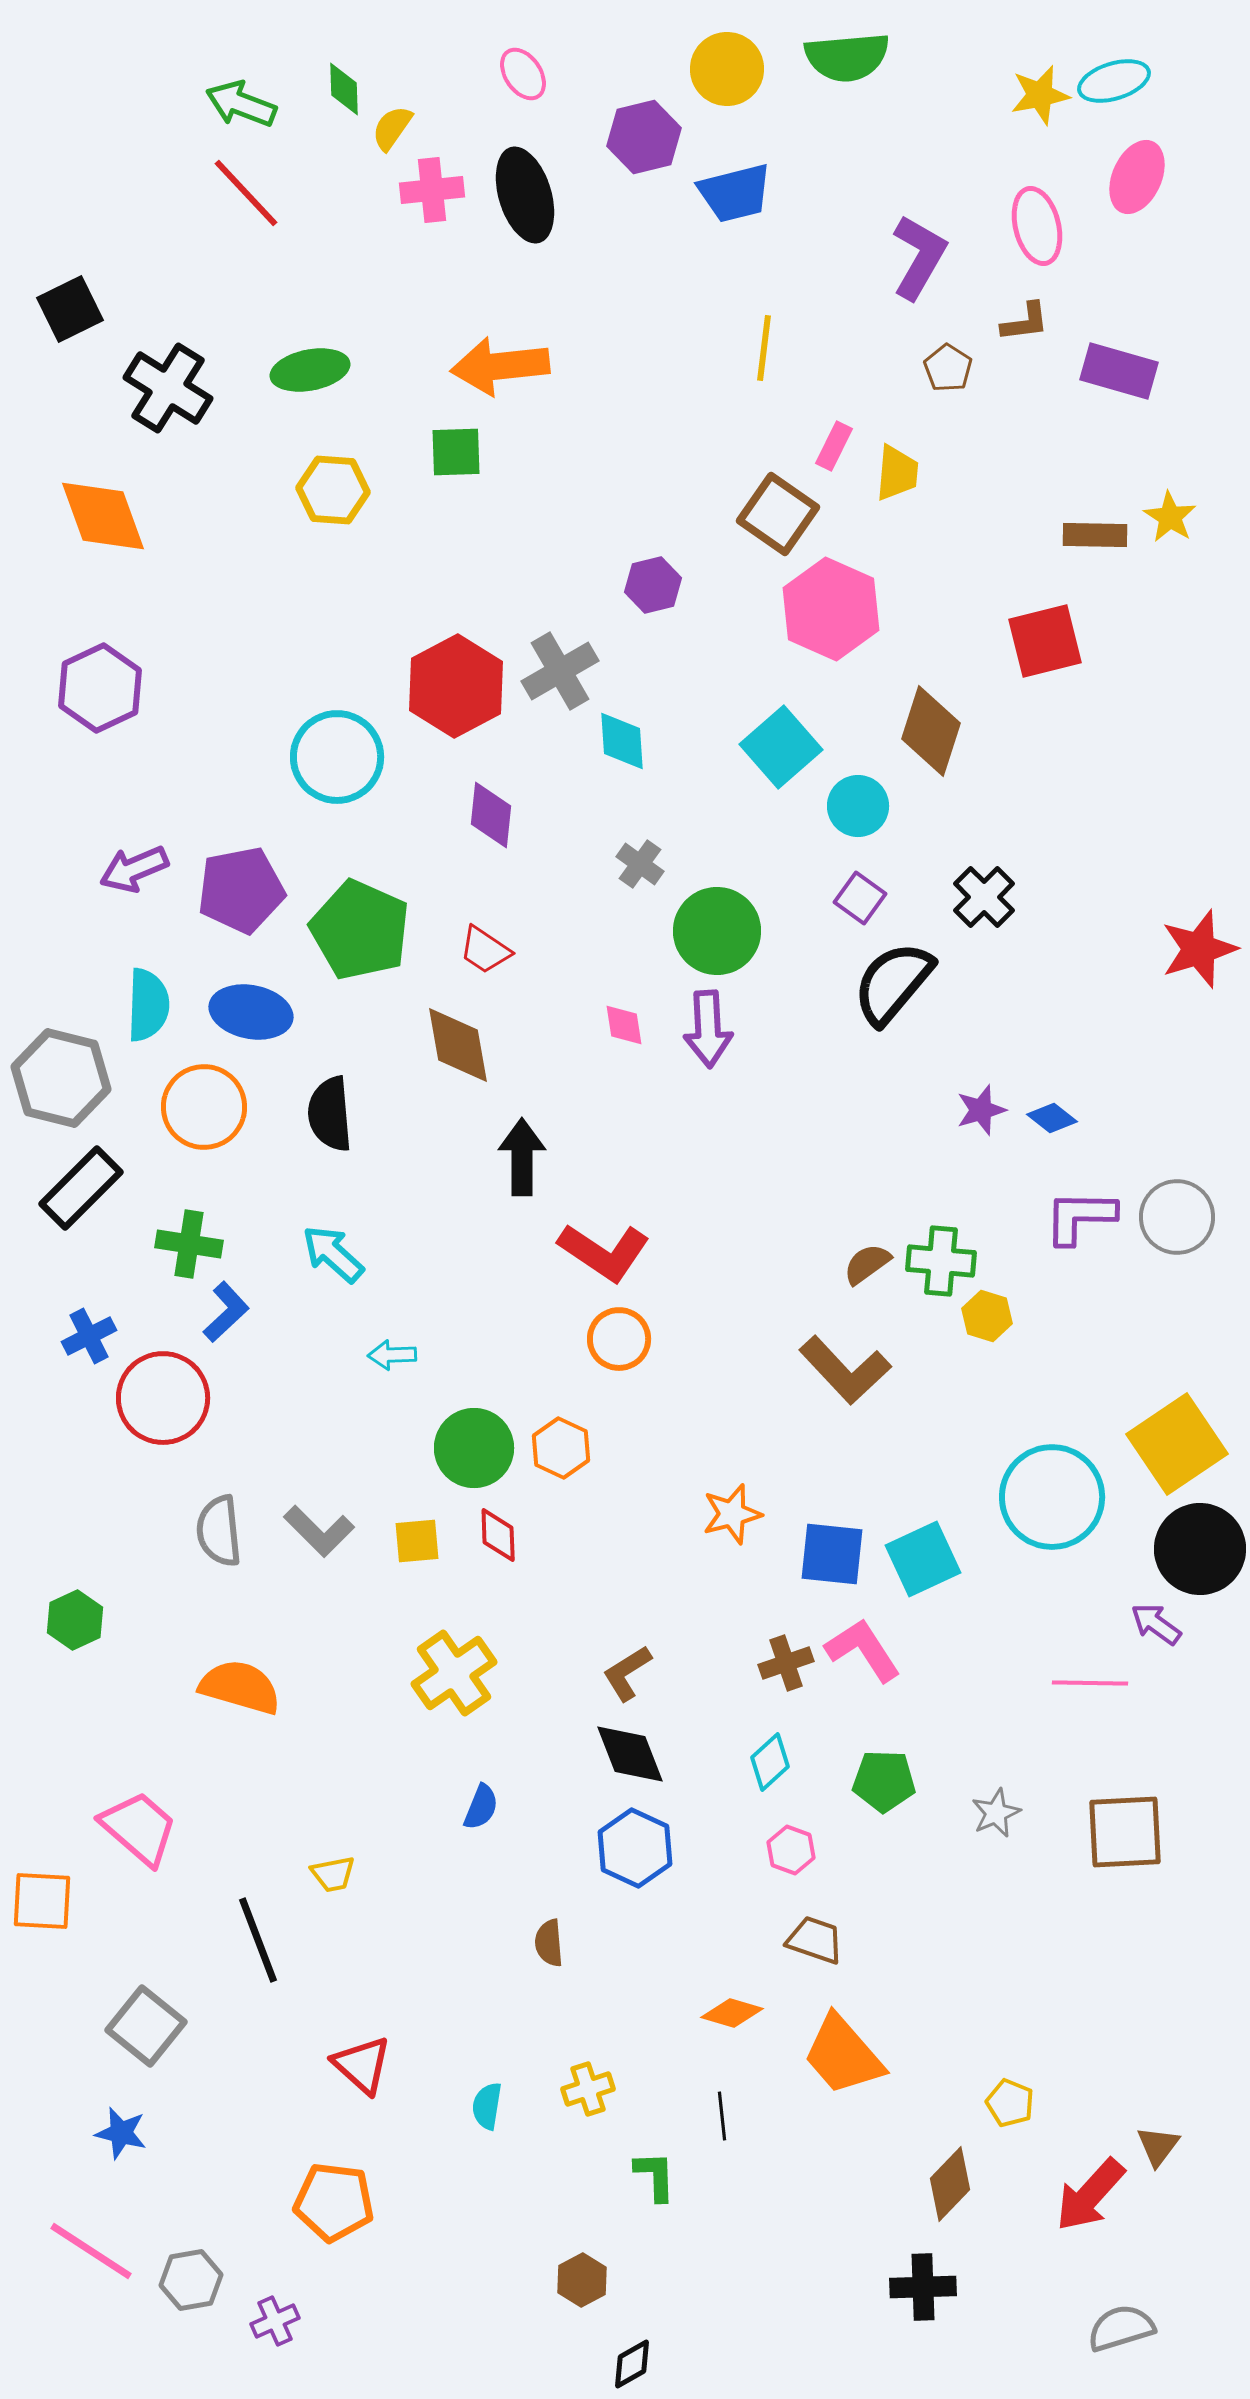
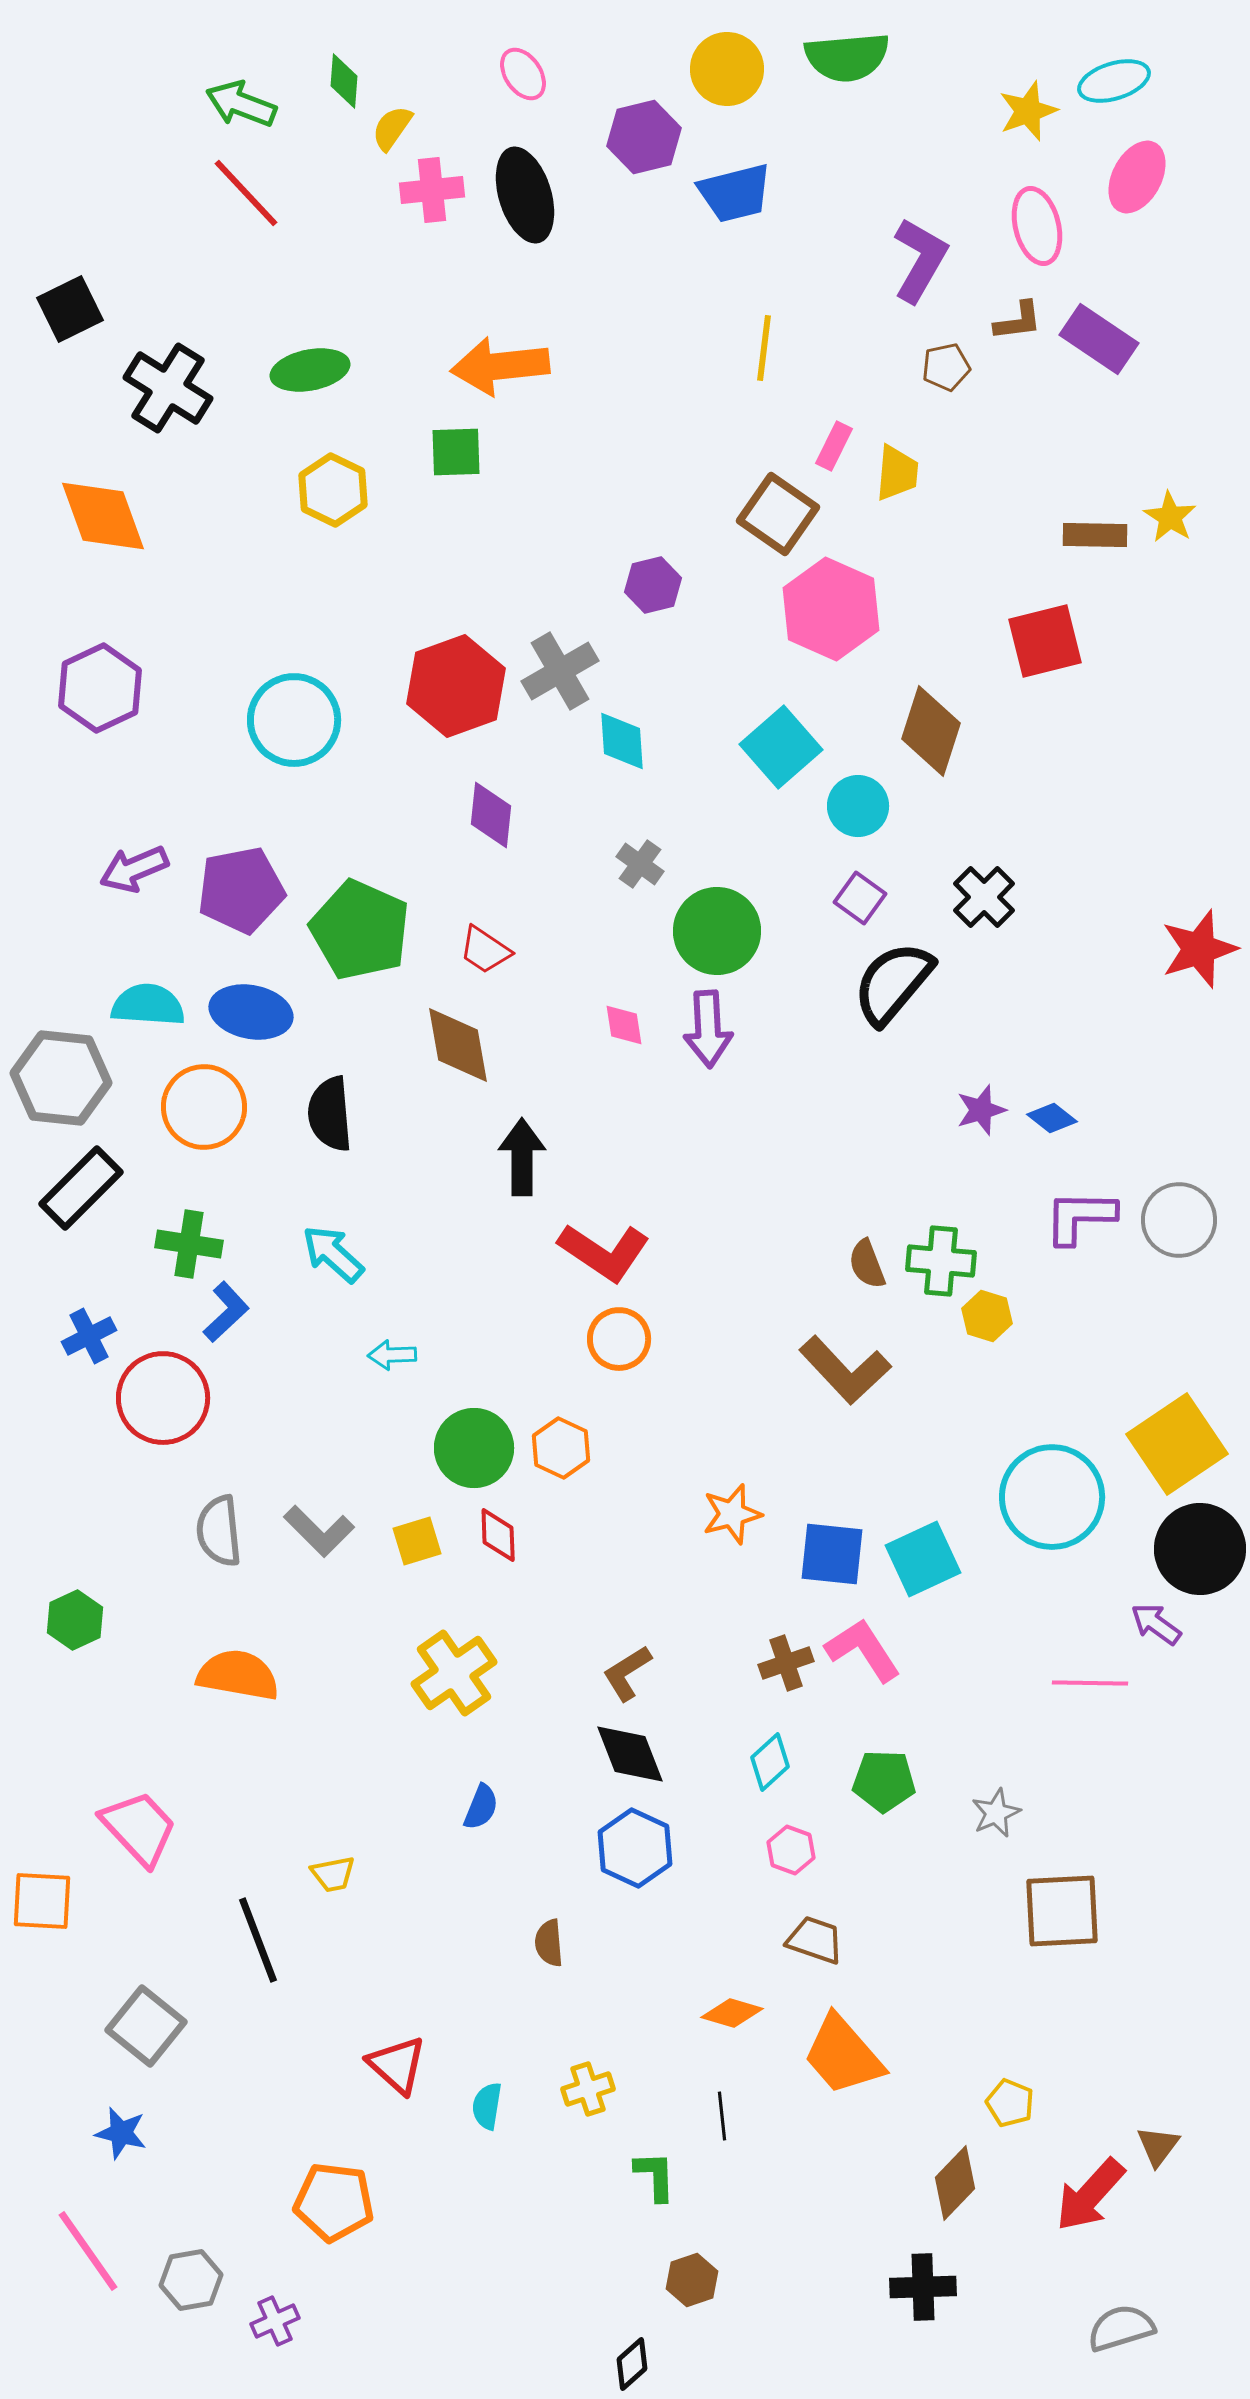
green diamond at (344, 89): moved 8 px up; rotated 6 degrees clockwise
yellow star at (1040, 95): moved 12 px left, 16 px down; rotated 8 degrees counterclockwise
pink ellipse at (1137, 177): rotated 4 degrees clockwise
purple L-shape at (919, 257): moved 1 px right, 3 px down
brown L-shape at (1025, 322): moved 7 px left, 1 px up
brown pentagon at (948, 368): moved 2 px left, 1 px up; rotated 27 degrees clockwise
purple rectangle at (1119, 371): moved 20 px left, 32 px up; rotated 18 degrees clockwise
yellow hexagon at (333, 490): rotated 22 degrees clockwise
red hexagon at (456, 686): rotated 8 degrees clockwise
cyan circle at (337, 757): moved 43 px left, 37 px up
cyan semicircle at (148, 1005): rotated 88 degrees counterclockwise
gray hexagon at (61, 1078): rotated 8 degrees counterclockwise
gray circle at (1177, 1217): moved 2 px right, 3 px down
brown semicircle at (867, 1264): rotated 75 degrees counterclockwise
yellow square at (417, 1541): rotated 12 degrees counterclockwise
orange semicircle at (240, 1687): moved 2 px left, 12 px up; rotated 6 degrees counterclockwise
pink trapezoid at (139, 1828): rotated 6 degrees clockwise
brown square at (1125, 1832): moved 63 px left, 79 px down
red triangle at (362, 2065): moved 35 px right
brown diamond at (950, 2184): moved 5 px right, 1 px up
pink line at (91, 2251): moved 3 px left; rotated 22 degrees clockwise
brown hexagon at (582, 2280): moved 110 px right; rotated 9 degrees clockwise
black diamond at (632, 2364): rotated 12 degrees counterclockwise
